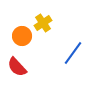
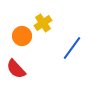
blue line: moved 1 px left, 5 px up
red semicircle: moved 1 px left, 2 px down
